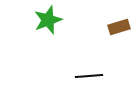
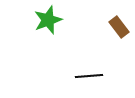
brown rectangle: rotated 70 degrees clockwise
